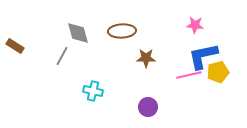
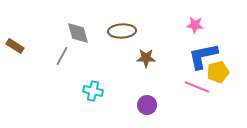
pink line: moved 8 px right, 12 px down; rotated 35 degrees clockwise
purple circle: moved 1 px left, 2 px up
